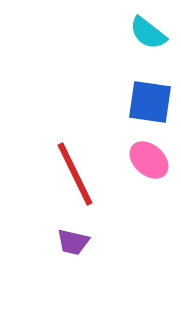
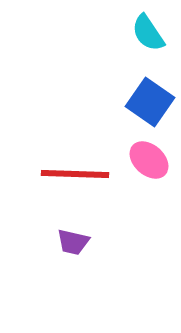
cyan semicircle: rotated 18 degrees clockwise
blue square: rotated 27 degrees clockwise
red line: rotated 62 degrees counterclockwise
